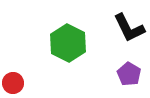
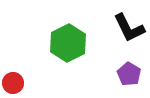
green hexagon: rotated 6 degrees clockwise
